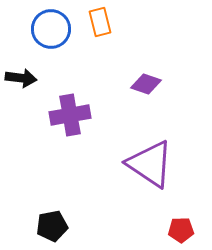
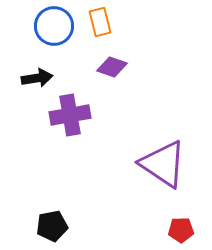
blue circle: moved 3 px right, 3 px up
black arrow: moved 16 px right; rotated 16 degrees counterclockwise
purple diamond: moved 34 px left, 17 px up
purple triangle: moved 13 px right
